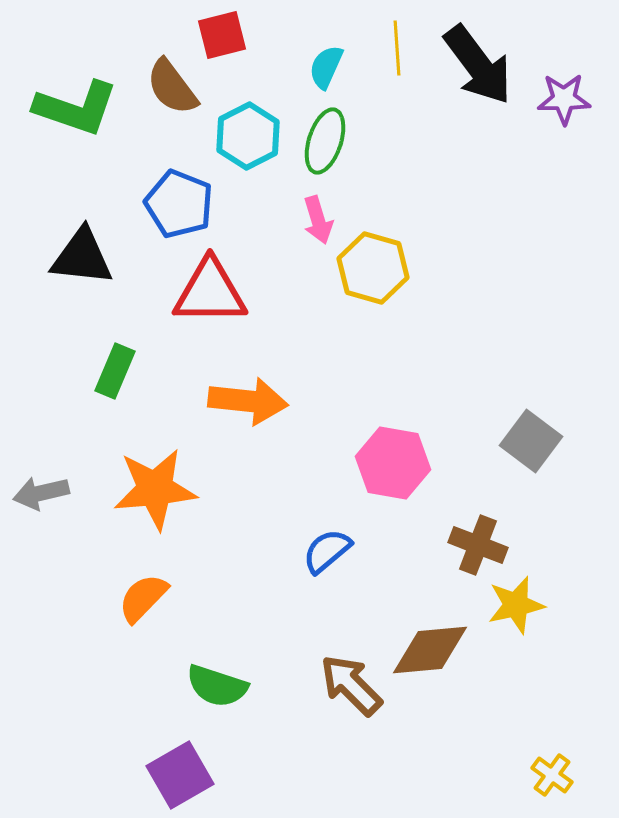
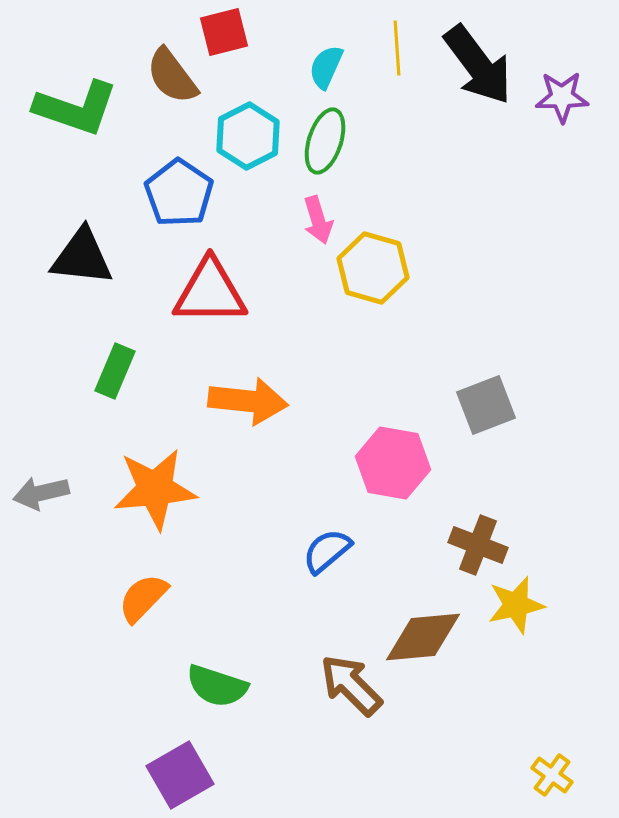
red square: moved 2 px right, 3 px up
brown semicircle: moved 11 px up
purple star: moved 2 px left, 2 px up
blue pentagon: moved 11 px up; rotated 12 degrees clockwise
gray square: moved 45 px left, 36 px up; rotated 32 degrees clockwise
brown diamond: moved 7 px left, 13 px up
